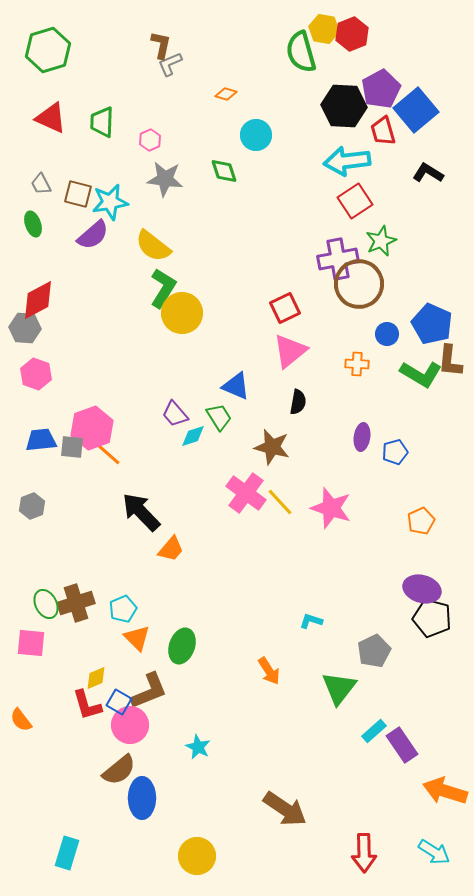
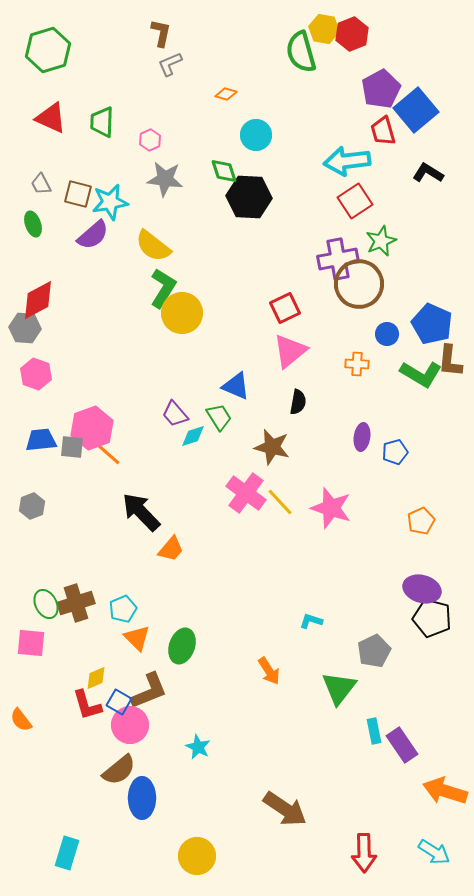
brown L-shape at (161, 45): moved 12 px up
black hexagon at (344, 106): moved 95 px left, 91 px down
cyan rectangle at (374, 731): rotated 60 degrees counterclockwise
